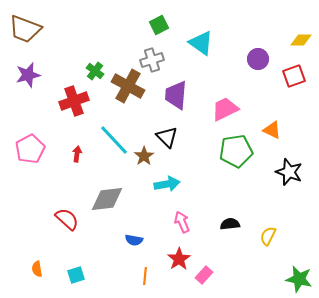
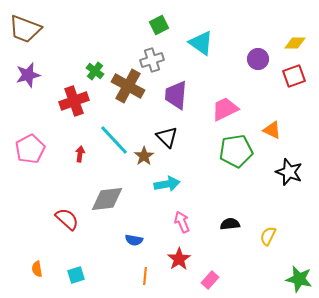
yellow diamond: moved 6 px left, 3 px down
red arrow: moved 3 px right
pink rectangle: moved 6 px right, 5 px down
